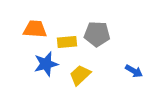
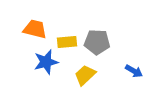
orange trapezoid: rotated 10 degrees clockwise
gray pentagon: moved 8 px down
blue star: moved 2 px up
yellow trapezoid: moved 5 px right
